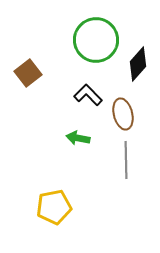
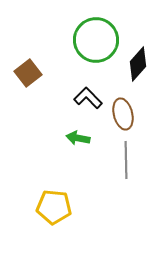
black L-shape: moved 3 px down
yellow pentagon: rotated 16 degrees clockwise
